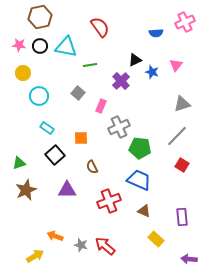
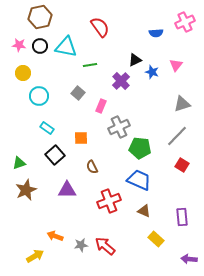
gray star: rotated 24 degrees counterclockwise
